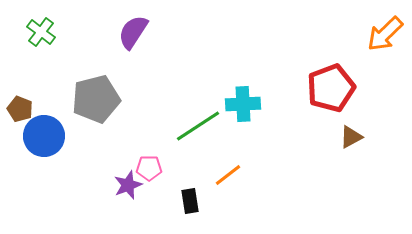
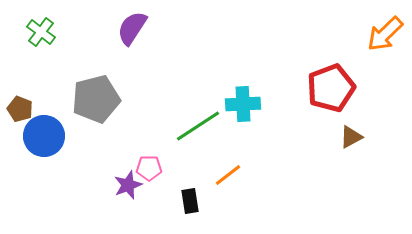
purple semicircle: moved 1 px left, 4 px up
